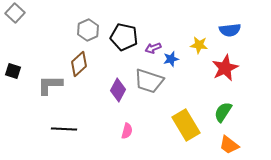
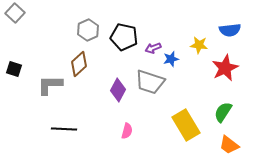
black square: moved 1 px right, 2 px up
gray trapezoid: moved 1 px right, 1 px down
